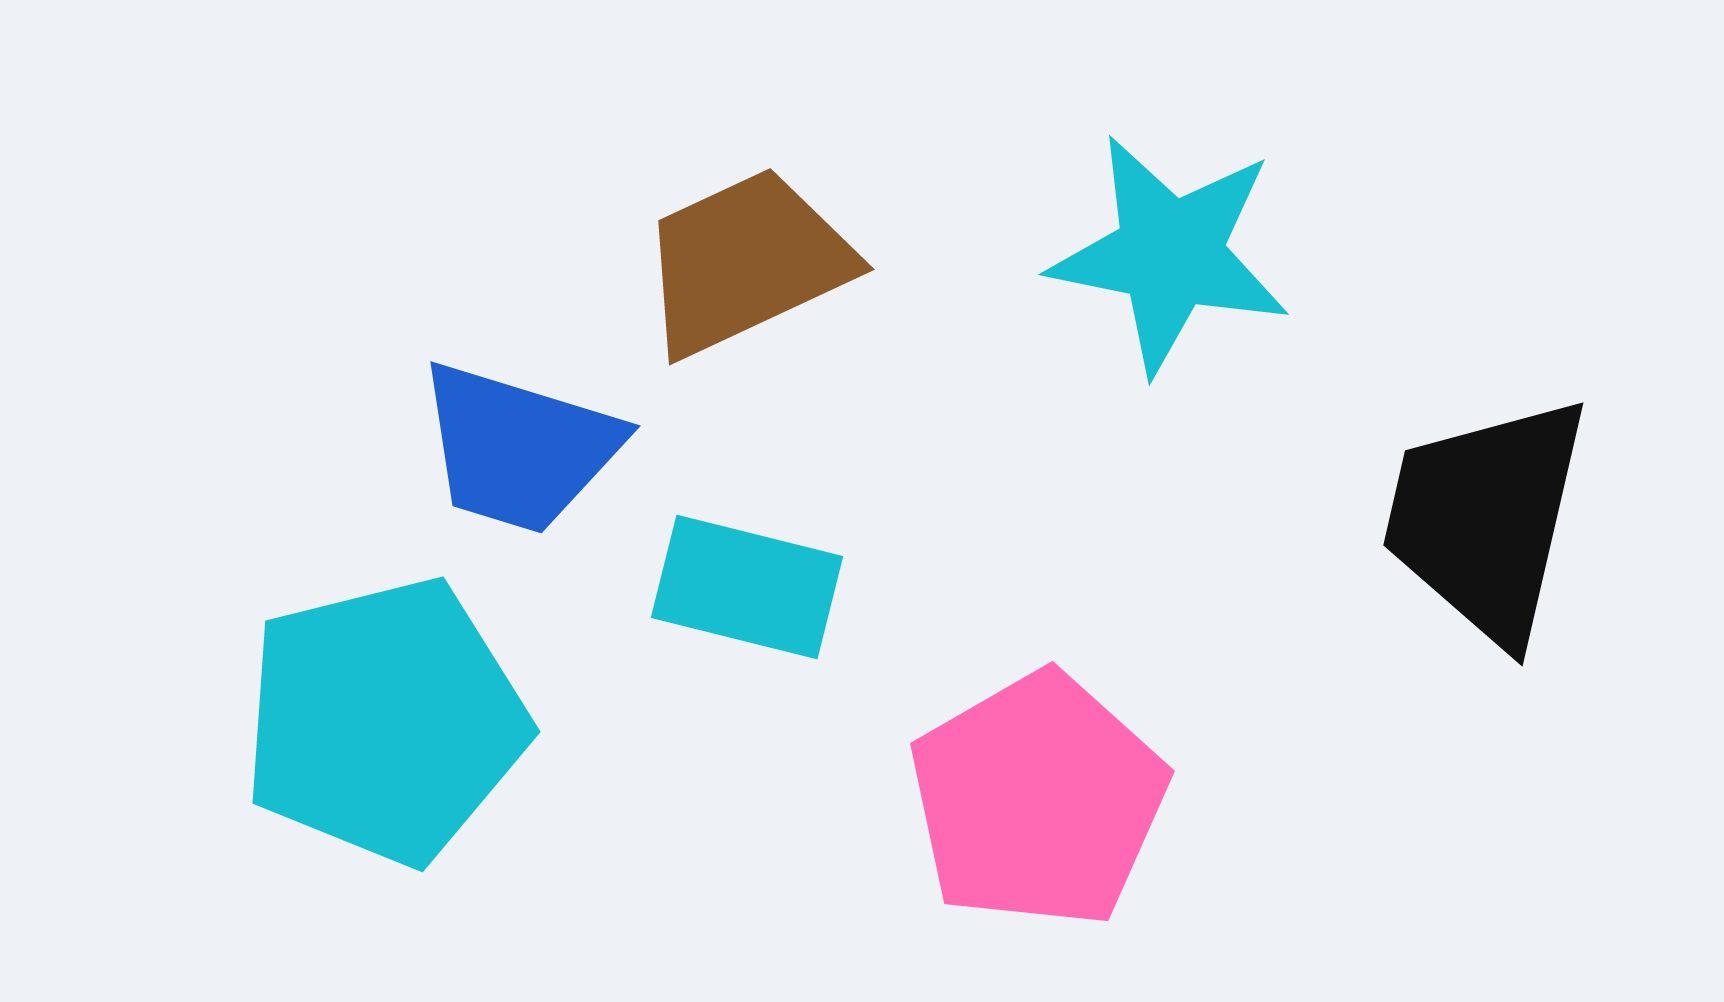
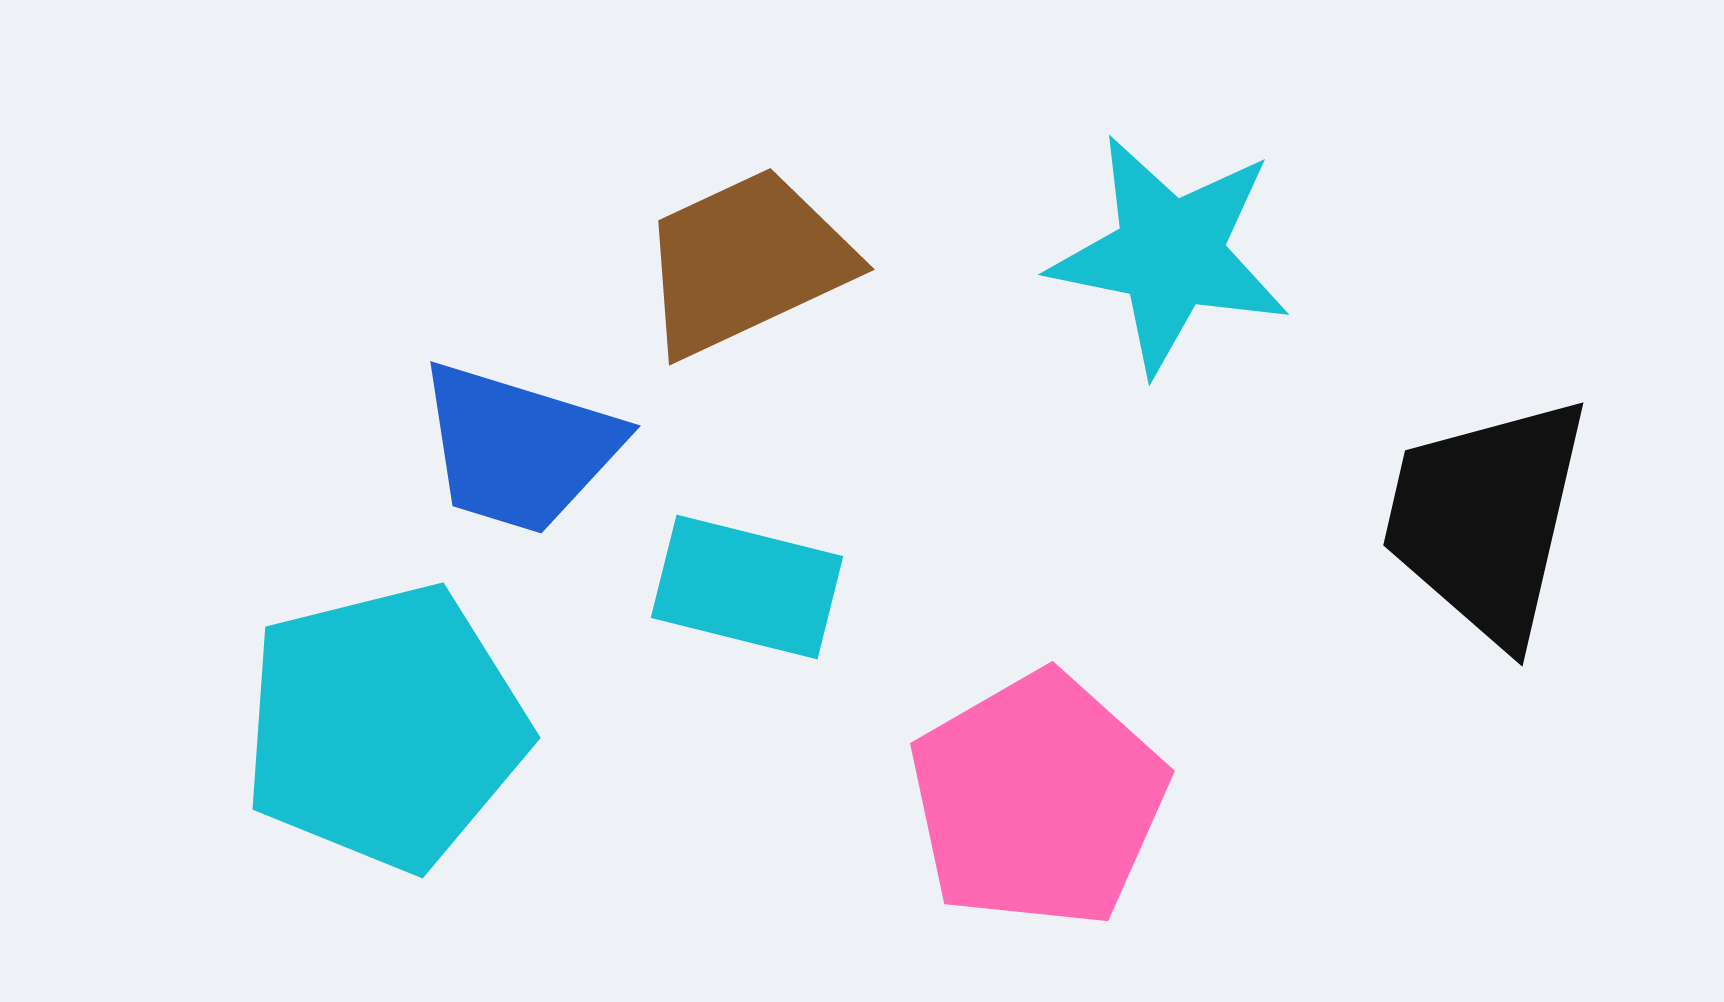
cyan pentagon: moved 6 px down
